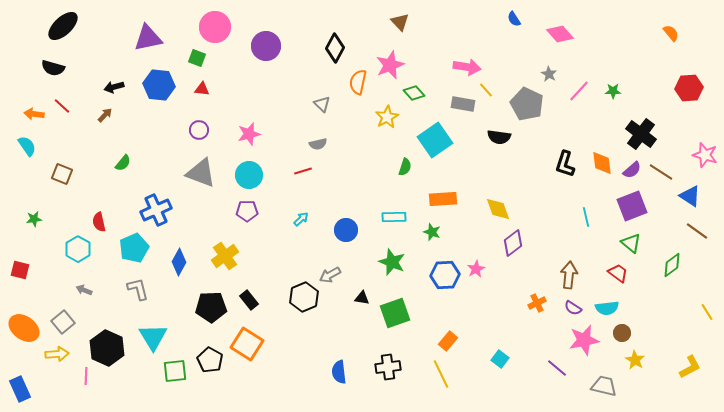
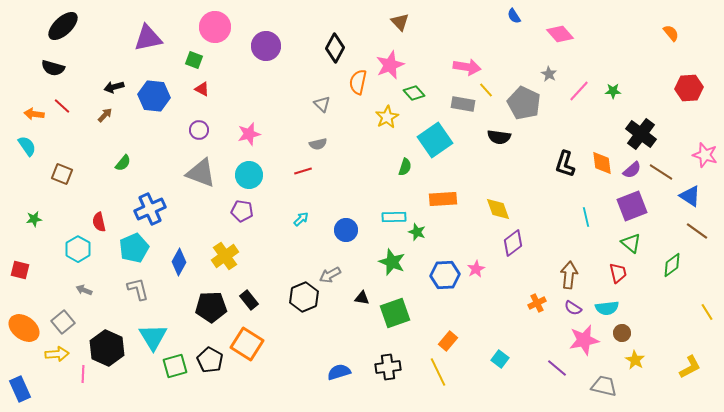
blue semicircle at (514, 19): moved 3 px up
green square at (197, 58): moved 3 px left, 2 px down
blue hexagon at (159, 85): moved 5 px left, 11 px down
red triangle at (202, 89): rotated 21 degrees clockwise
gray pentagon at (527, 104): moved 3 px left, 1 px up
blue cross at (156, 210): moved 6 px left, 1 px up
purple pentagon at (247, 211): moved 5 px left; rotated 10 degrees clockwise
green star at (432, 232): moved 15 px left
red trapezoid at (618, 273): rotated 40 degrees clockwise
green square at (175, 371): moved 5 px up; rotated 10 degrees counterclockwise
blue semicircle at (339, 372): rotated 80 degrees clockwise
yellow line at (441, 374): moved 3 px left, 2 px up
pink line at (86, 376): moved 3 px left, 2 px up
